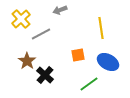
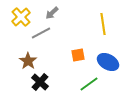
gray arrow: moved 8 px left, 3 px down; rotated 24 degrees counterclockwise
yellow cross: moved 2 px up
yellow line: moved 2 px right, 4 px up
gray line: moved 1 px up
brown star: moved 1 px right
black cross: moved 5 px left, 7 px down
